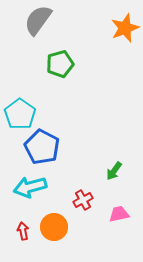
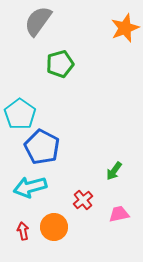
gray semicircle: moved 1 px down
red cross: rotated 12 degrees counterclockwise
